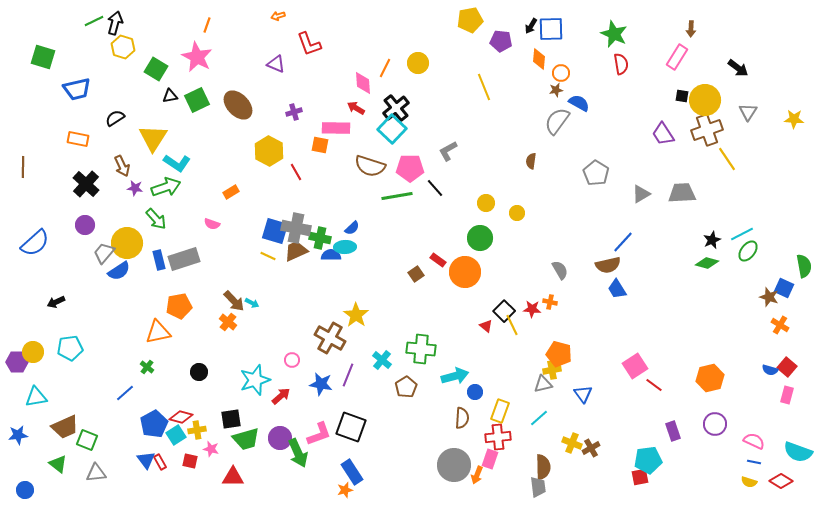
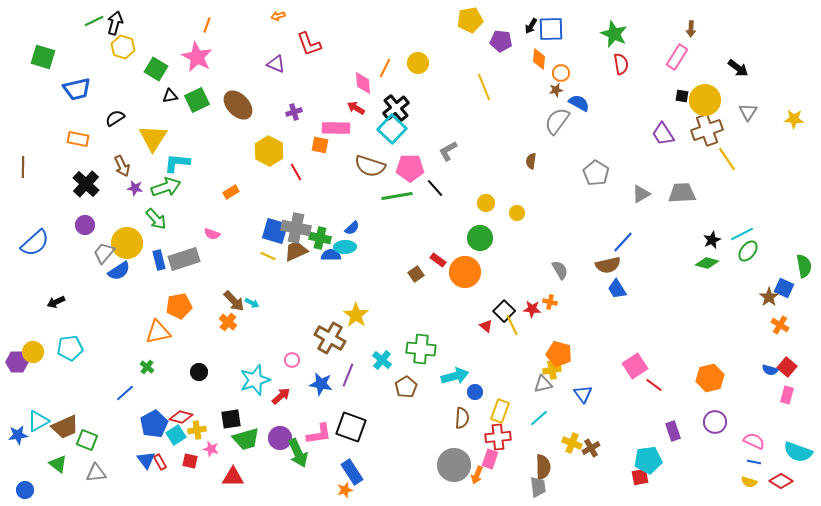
cyan L-shape at (177, 163): rotated 152 degrees clockwise
pink semicircle at (212, 224): moved 10 px down
brown star at (769, 297): rotated 18 degrees clockwise
cyan triangle at (36, 397): moved 2 px right, 24 px down; rotated 20 degrees counterclockwise
purple circle at (715, 424): moved 2 px up
pink L-shape at (319, 434): rotated 12 degrees clockwise
